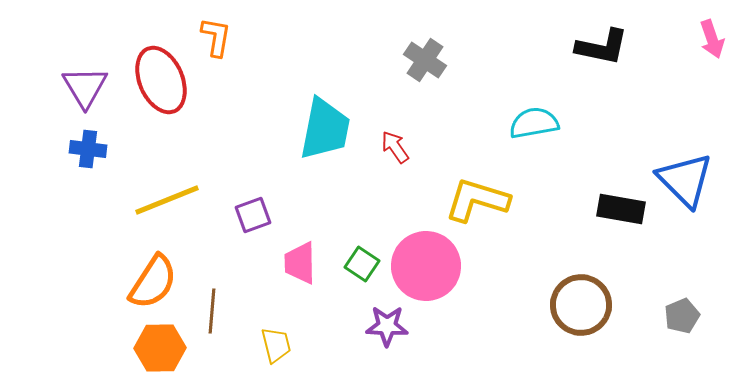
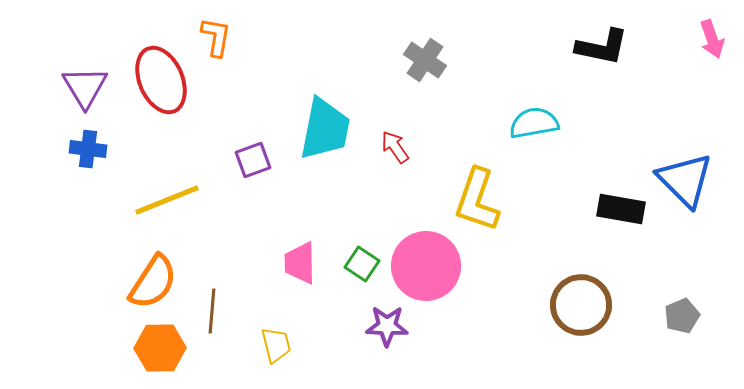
yellow L-shape: rotated 88 degrees counterclockwise
purple square: moved 55 px up
